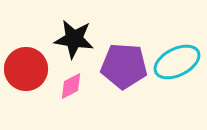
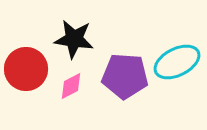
purple pentagon: moved 1 px right, 10 px down
